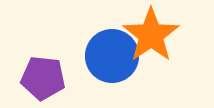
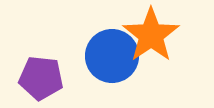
purple pentagon: moved 2 px left
